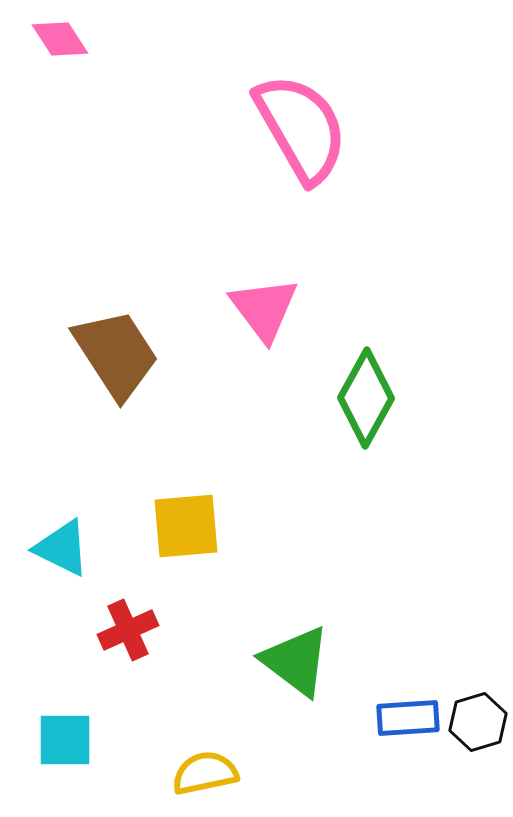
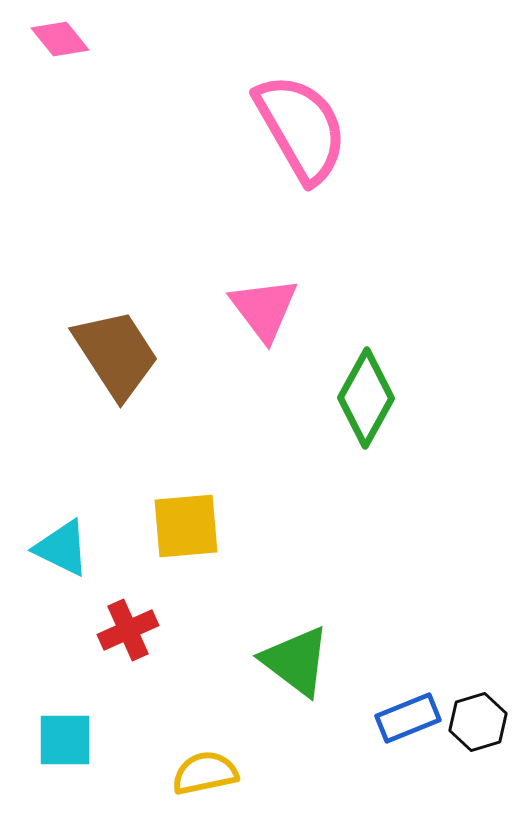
pink diamond: rotated 6 degrees counterclockwise
blue rectangle: rotated 18 degrees counterclockwise
